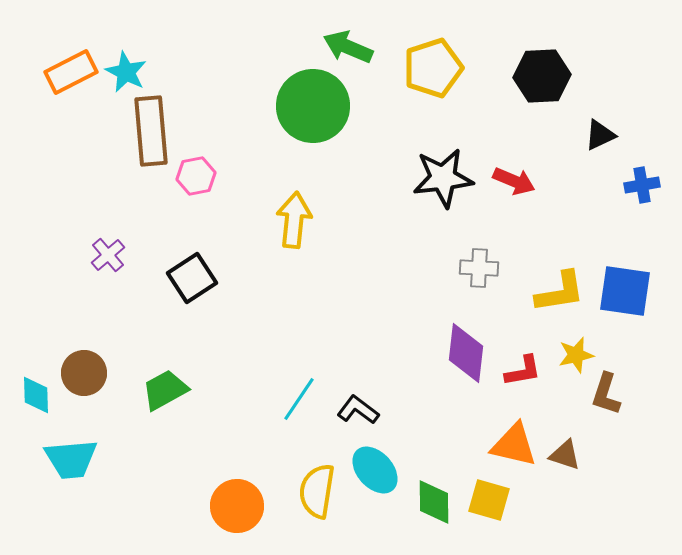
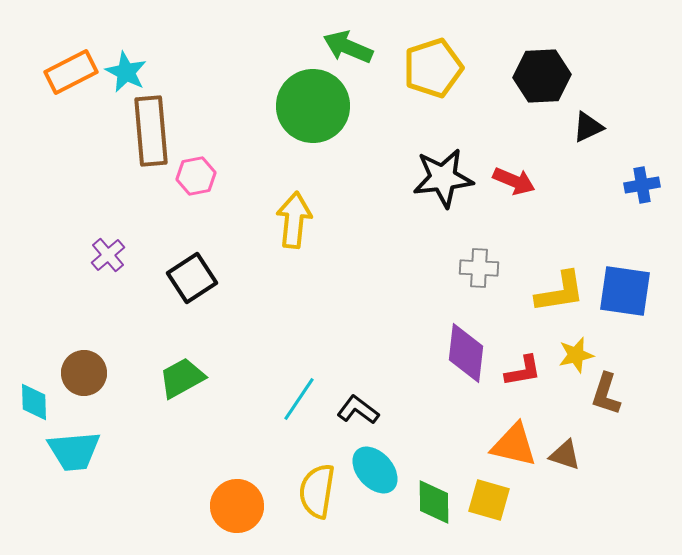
black triangle: moved 12 px left, 8 px up
green trapezoid: moved 17 px right, 12 px up
cyan diamond: moved 2 px left, 7 px down
cyan trapezoid: moved 3 px right, 8 px up
